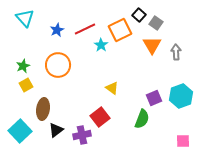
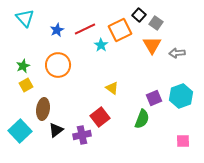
gray arrow: moved 1 px right, 1 px down; rotated 91 degrees counterclockwise
